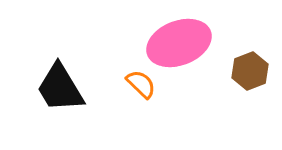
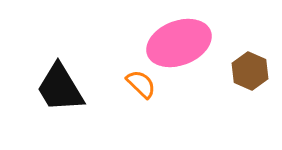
brown hexagon: rotated 15 degrees counterclockwise
